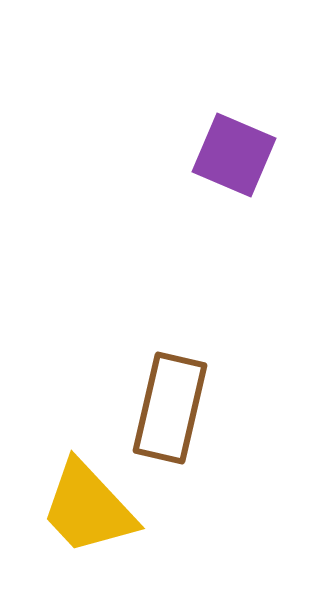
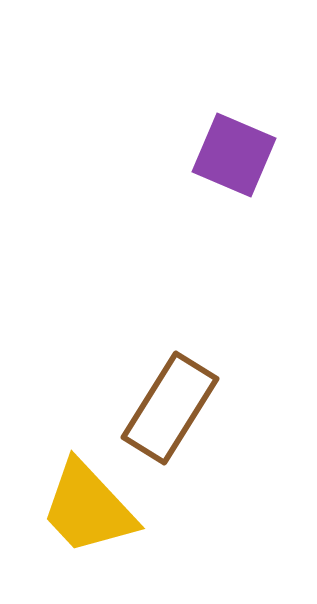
brown rectangle: rotated 19 degrees clockwise
